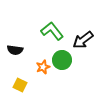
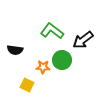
green L-shape: rotated 15 degrees counterclockwise
orange star: rotated 24 degrees clockwise
yellow square: moved 7 px right
